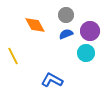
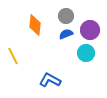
gray circle: moved 1 px down
orange diamond: rotated 35 degrees clockwise
purple circle: moved 1 px up
blue L-shape: moved 2 px left
